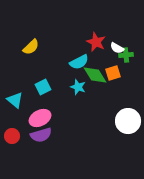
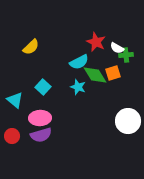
cyan square: rotated 21 degrees counterclockwise
pink ellipse: rotated 25 degrees clockwise
